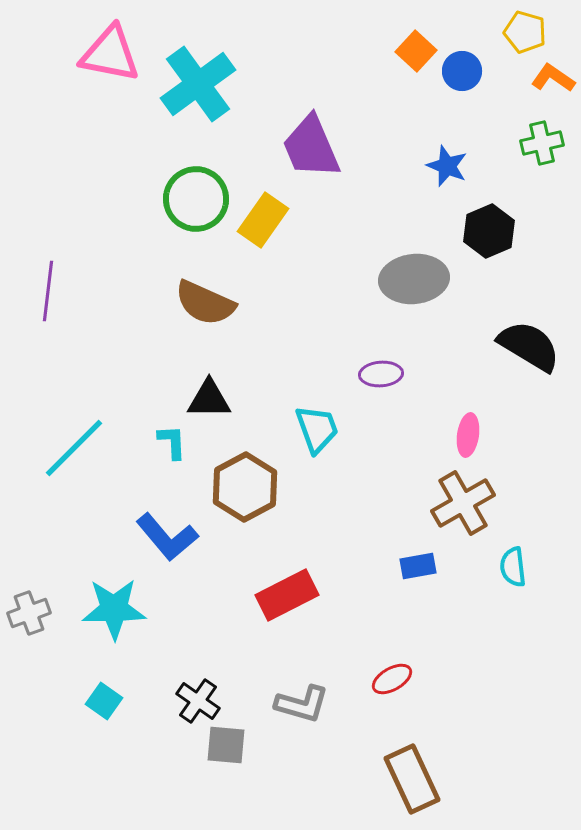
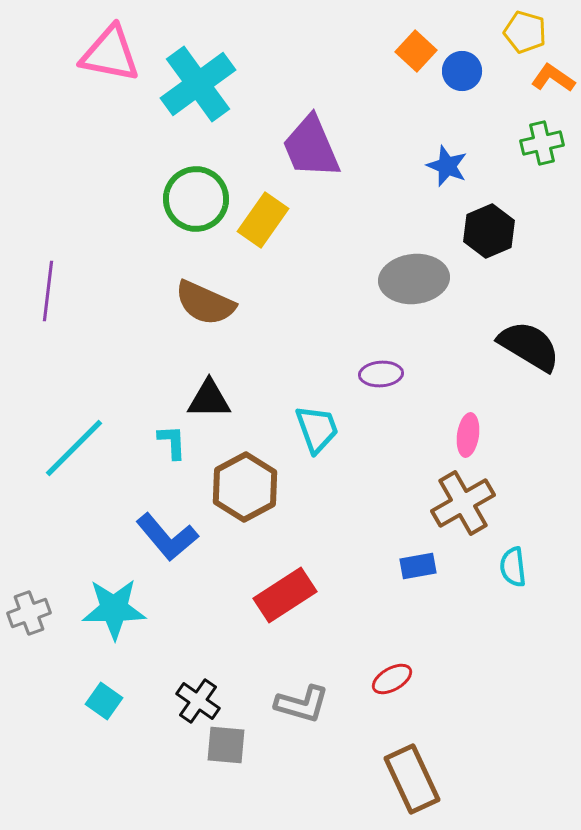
red rectangle: moved 2 px left; rotated 6 degrees counterclockwise
